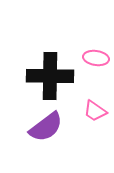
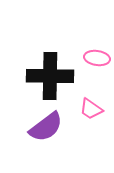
pink ellipse: moved 1 px right
pink trapezoid: moved 4 px left, 2 px up
